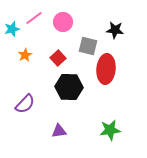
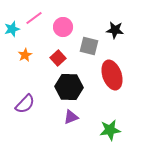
pink circle: moved 5 px down
gray square: moved 1 px right
red ellipse: moved 6 px right, 6 px down; rotated 24 degrees counterclockwise
purple triangle: moved 12 px right, 14 px up; rotated 14 degrees counterclockwise
